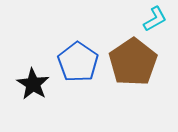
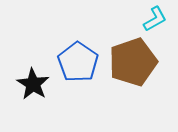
brown pentagon: rotated 15 degrees clockwise
